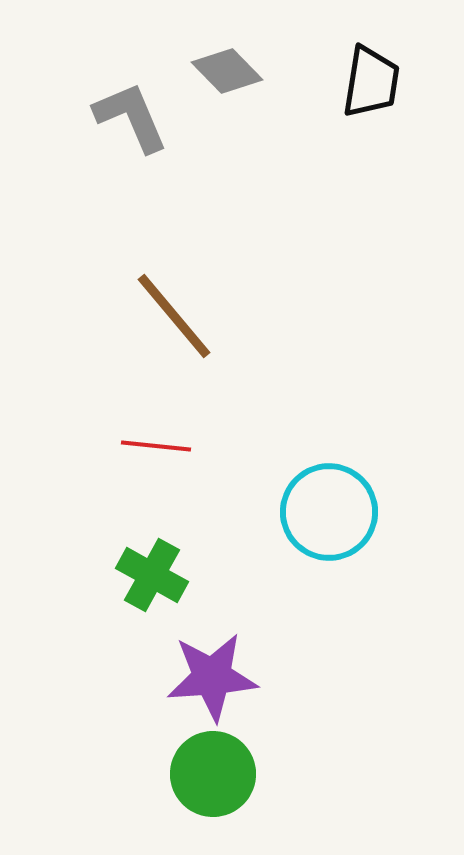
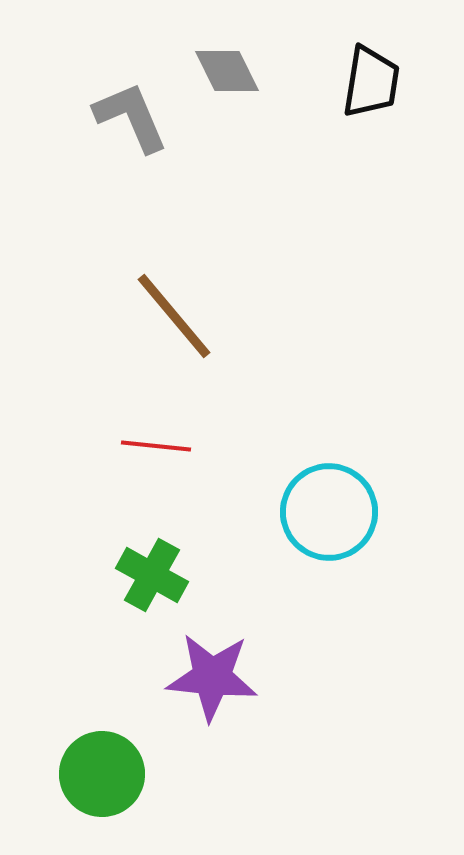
gray diamond: rotated 18 degrees clockwise
purple star: rotated 10 degrees clockwise
green circle: moved 111 px left
